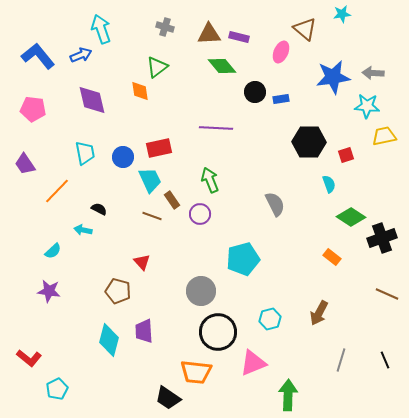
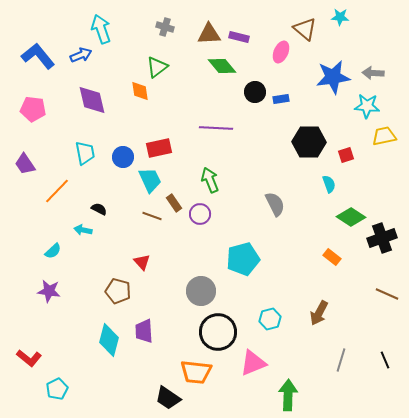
cyan star at (342, 14): moved 2 px left, 3 px down; rotated 12 degrees clockwise
brown rectangle at (172, 200): moved 2 px right, 3 px down
